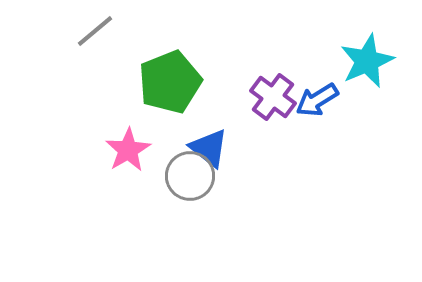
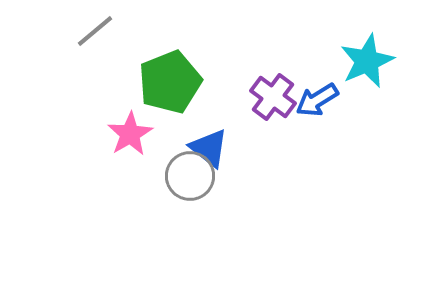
pink star: moved 2 px right, 16 px up
